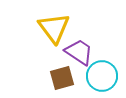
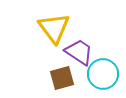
cyan circle: moved 1 px right, 2 px up
